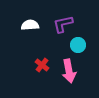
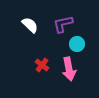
white semicircle: rotated 48 degrees clockwise
cyan circle: moved 1 px left, 1 px up
pink arrow: moved 2 px up
